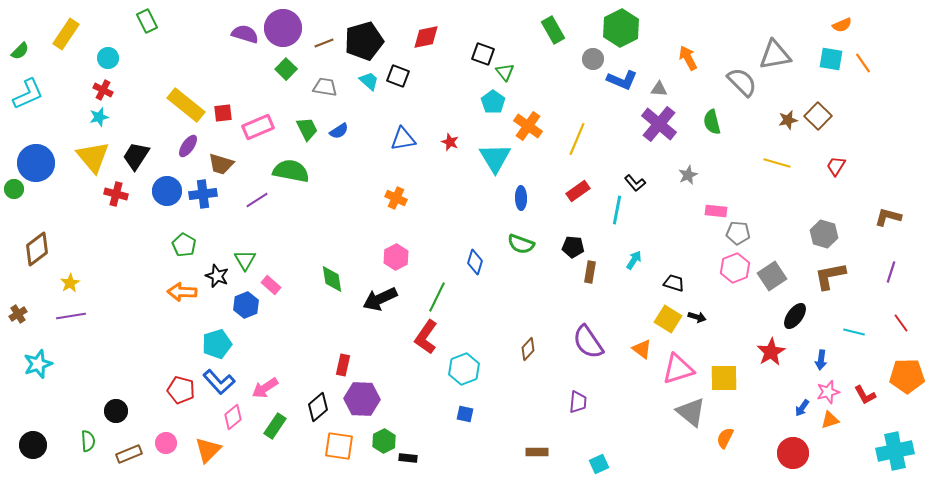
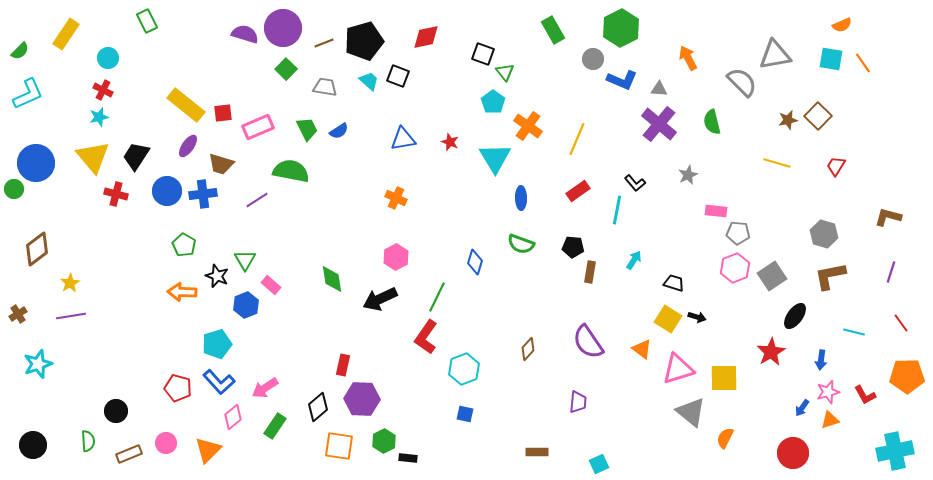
red pentagon at (181, 390): moved 3 px left, 2 px up
